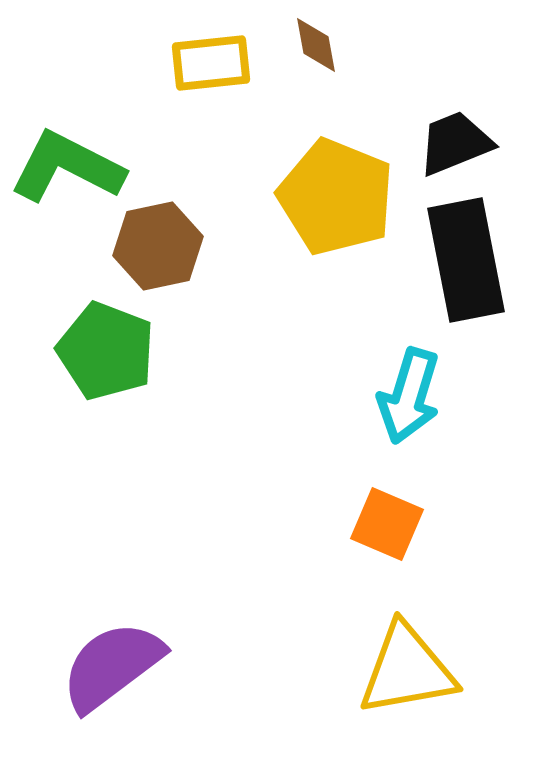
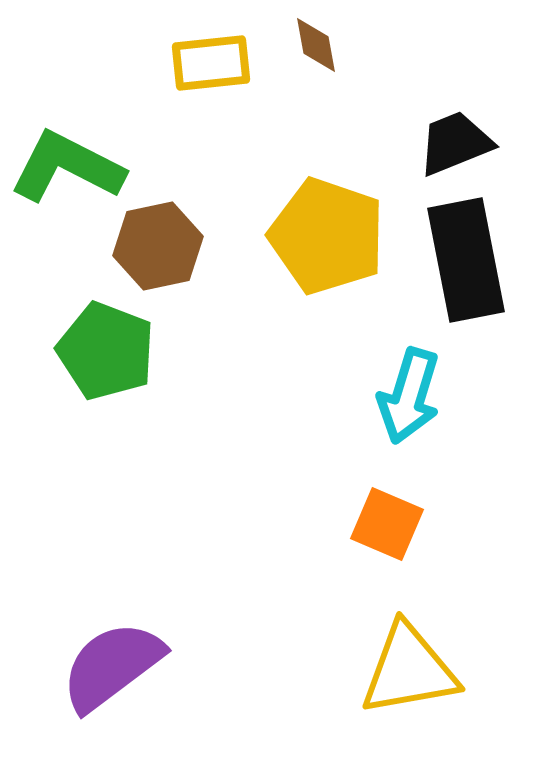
yellow pentagon: moved 9 px left, 39 px down; rotated 3 degrees counterclockwise
yellow triangle: moved 2 px right
